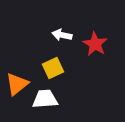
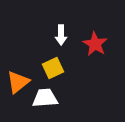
white arrow: moved 1 px left; rotated 102 degrees counterclockwise
orange triangle: moved 1 px right, 2 px up
white trapezoid: moved 1 px up
